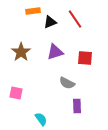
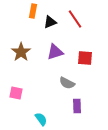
orange rectangle: rotated 72 degrees counterclockwise
